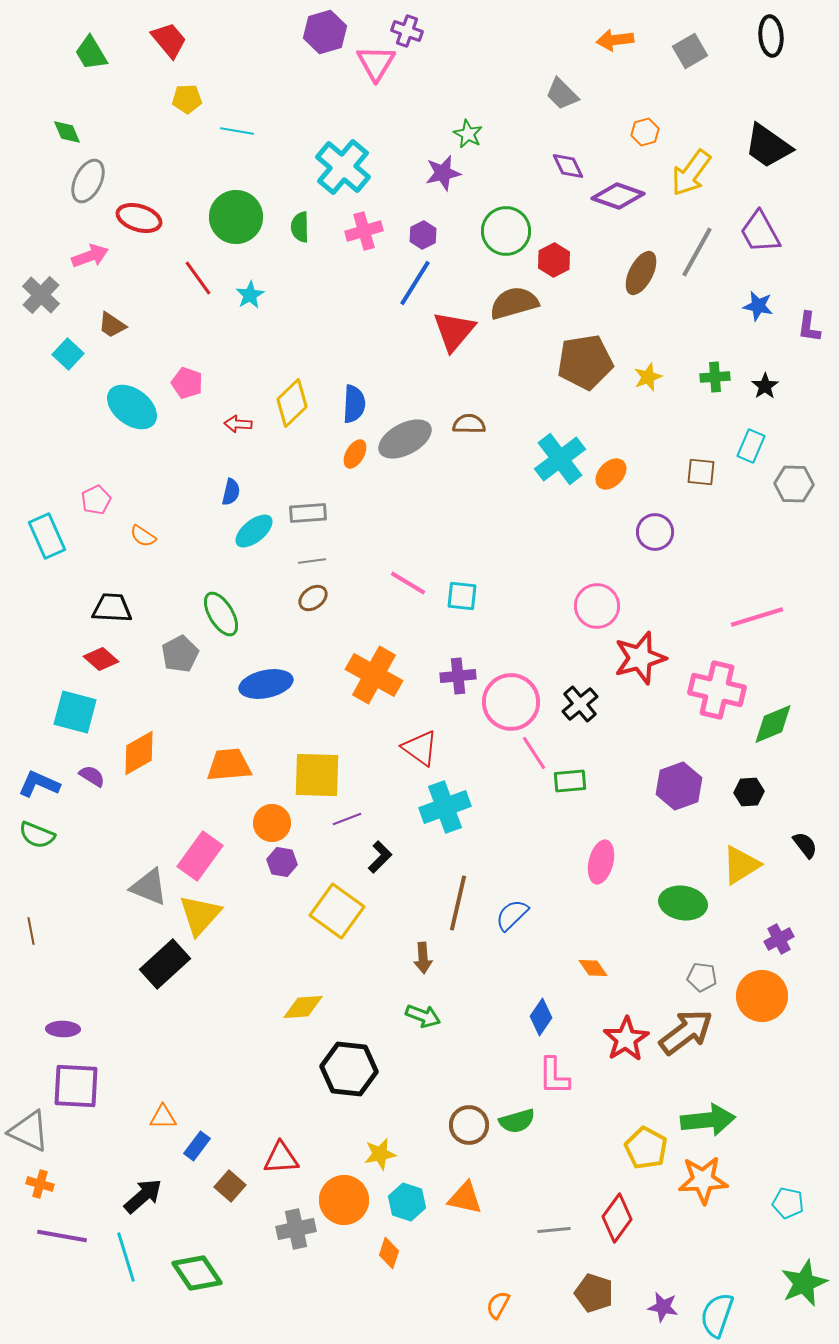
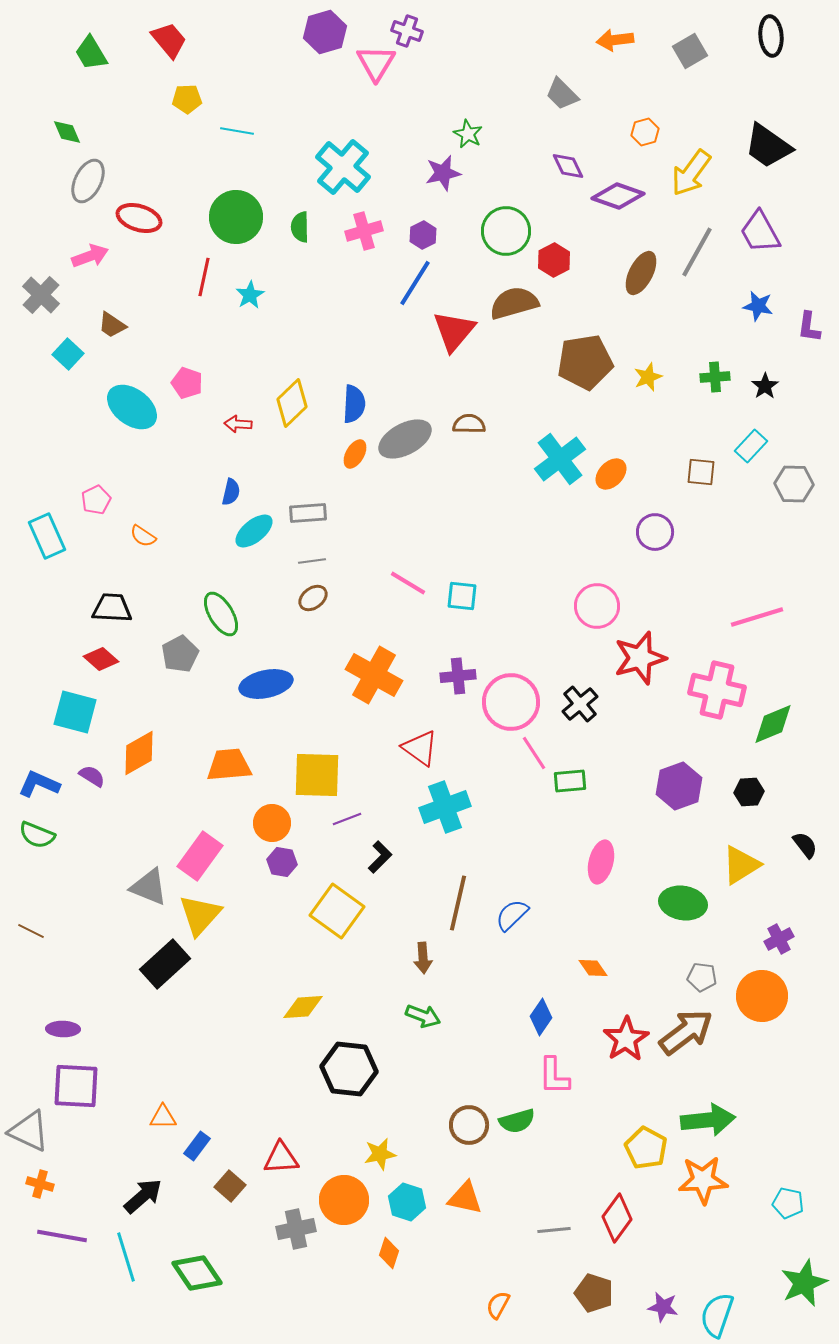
red line at (198, 278): moved 6 px right, 1 px up; rotated 48 degrees clockwise
cyan rectangle at (751, 446): rotated 20 degrees clockwise
brown line at (31, 931): rotated 52 degrees counterclockwise
